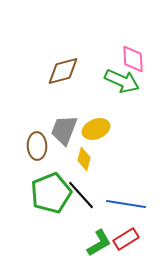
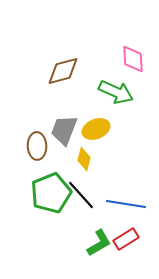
green arrow: moved 6 px left, 11 px down
